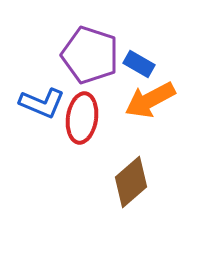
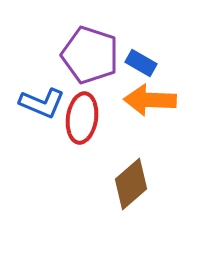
blue rectangle: moved 2 px right, 1 px up
orange arrow: rotated 30 degrees clockwise
brown diamond: moved 2 px down
